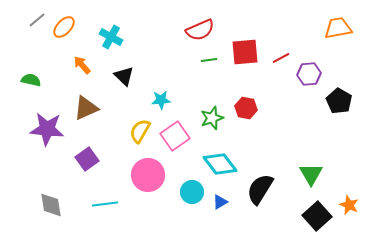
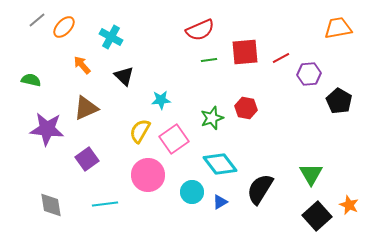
pink square: moved 1 px left, 3 px down
